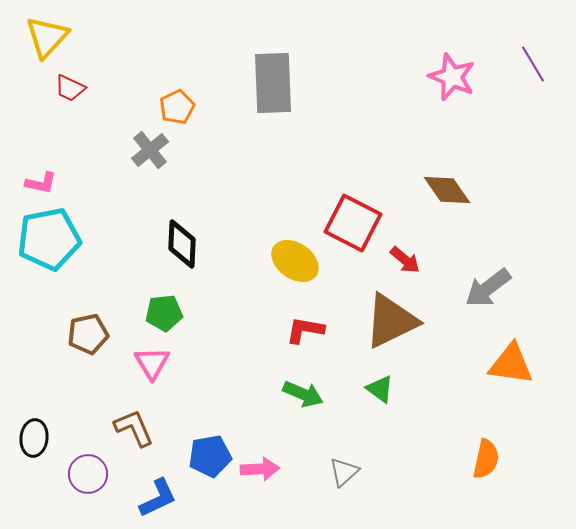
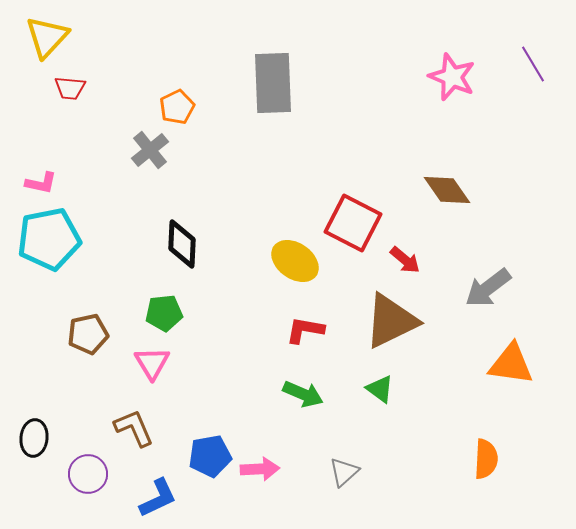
red trapezoid: rotated 20 degrees counterclockwise
orange semicircle: rotated 9 degrees counterclockwise
